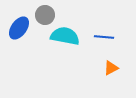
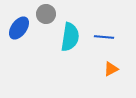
gray circle: moved 1 px right, 1 px up
cyan semicircle: moved 5 px right, 1 px down; rotated 88 degrees clockwise
orange triangle: moved 1 px down
